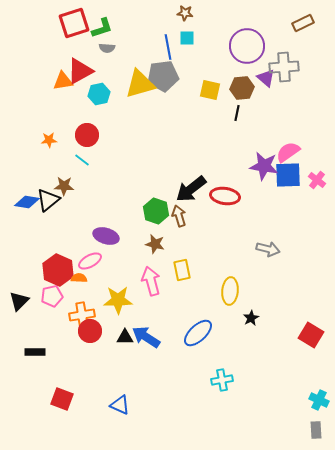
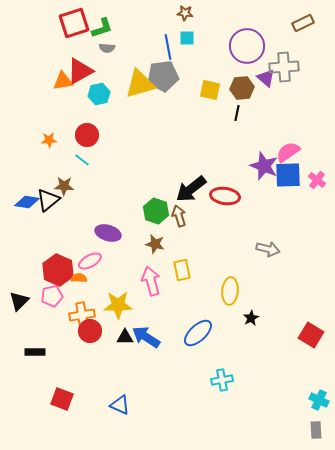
purple star at (264, 166): rotated 12 degrees clockwise
purple ellipse at (106, 236): moved 2 px right, 3 px up
yellow star at (118, 300): moved 5 px down
